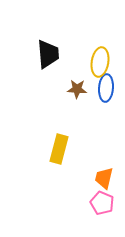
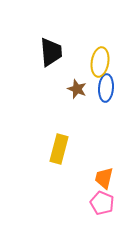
black trapezoid: moved 3 px right, 2 px up
brown star: rotated 18 degrees clockwise
